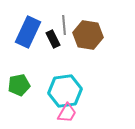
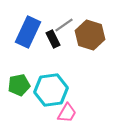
gray line: rotated 60 degrees clockwise
brown hexagon: moved 2 px right; rotated 8 degrees clockwise
cyan hexagon: moved 14 px left, 1 px up
